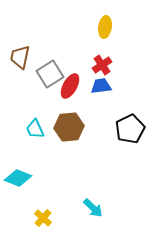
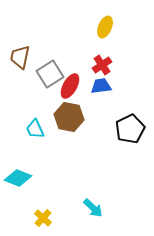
yellow ellipse: rotated 15 degrees clockwise
brown hexagon: moved 10 px up; rotated 16 degrees clockwise
